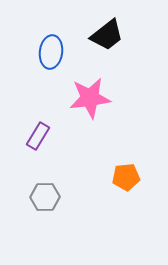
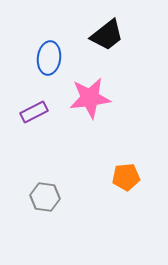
blue ellipse: moved 2 px left, 6 px down
purple rectangle: moved 4 px left, 24 px up; rotated 32 degrees clockwise
gray hexagon: rotated 8 degrees clockwise
